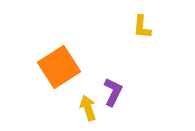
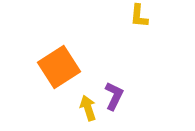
yellow L-shape: moved 3 px left, 11 px up
purple L-shape: moved 1 px right, 4 px down
